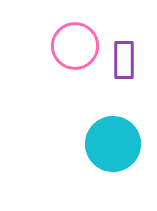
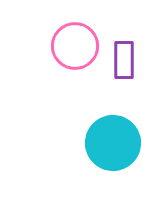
cyan circle: moved 1 px up
